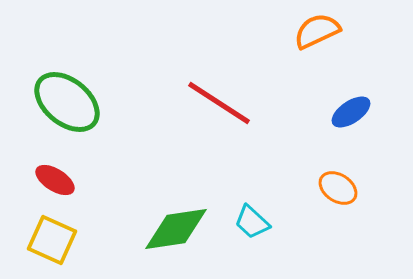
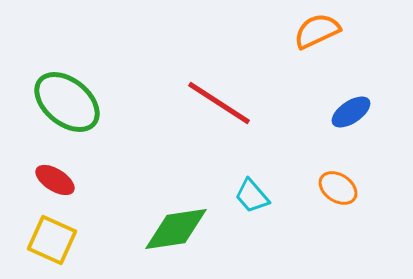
cyan trapezoid: moved 26 px up; rotated 6 degrees clockwise
